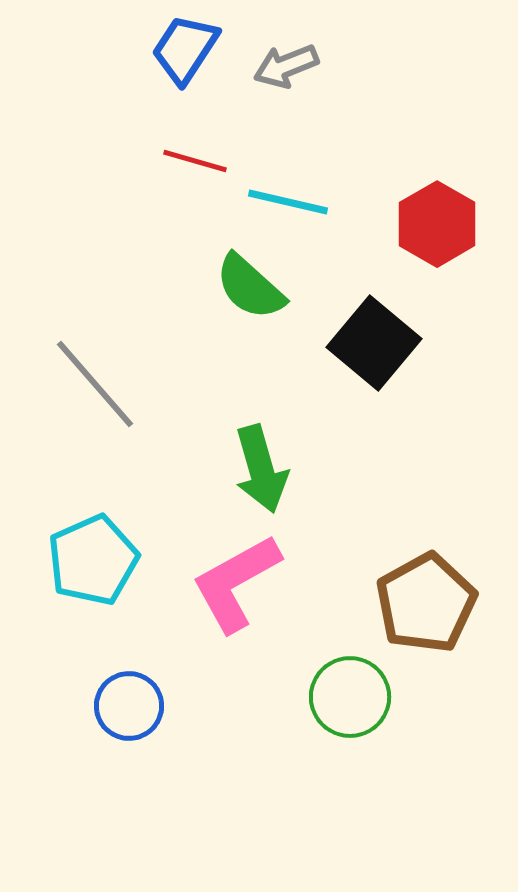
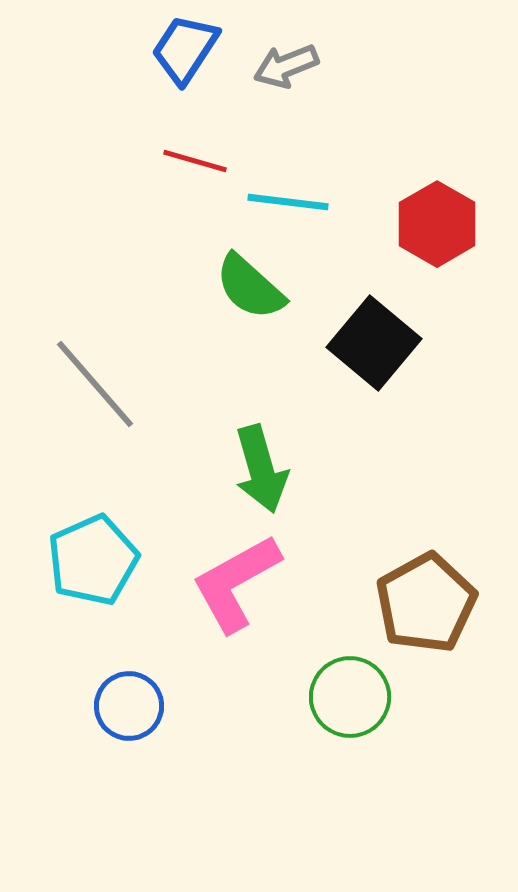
cyan line: rotated 6 degrees counterclockwise
